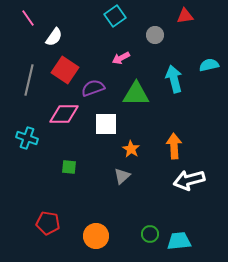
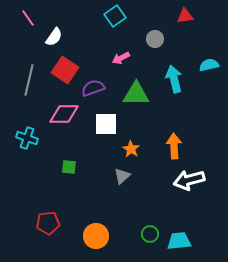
gray circle: moved 4 px down
red pentagon: rotated 15 degrees counterclockwise
